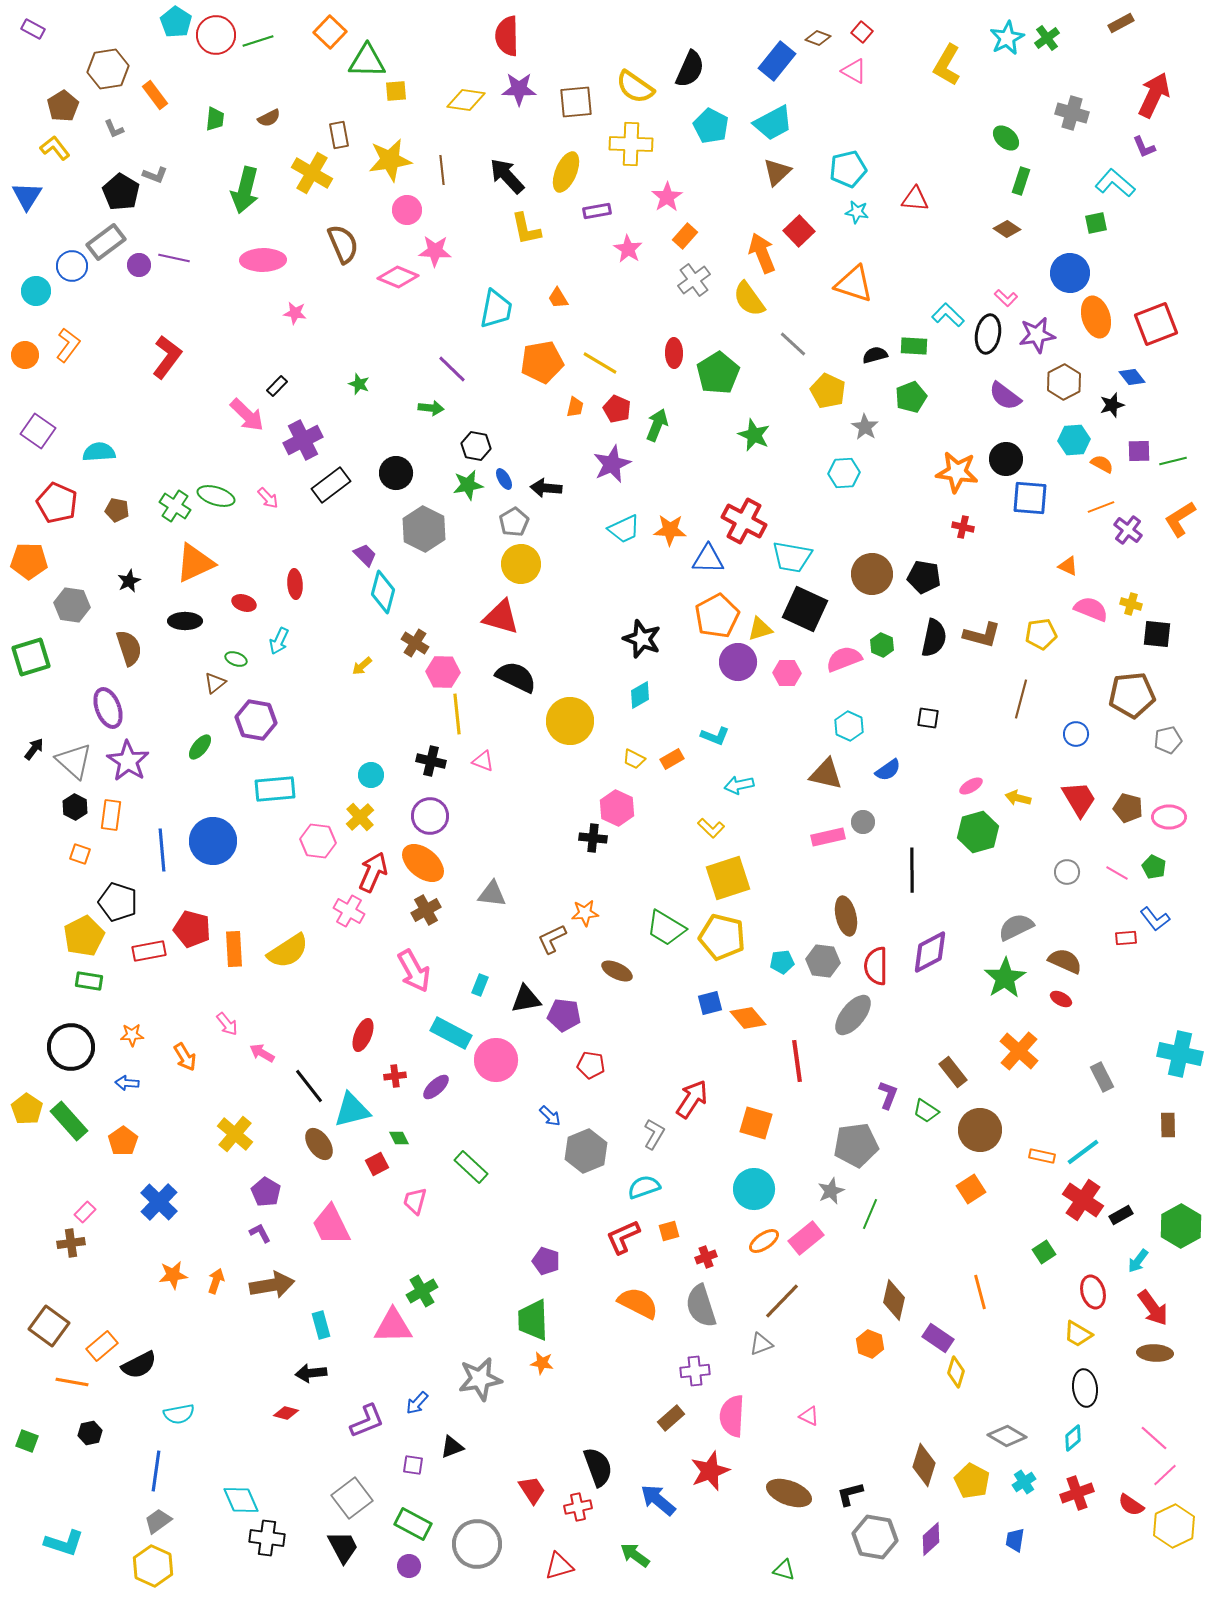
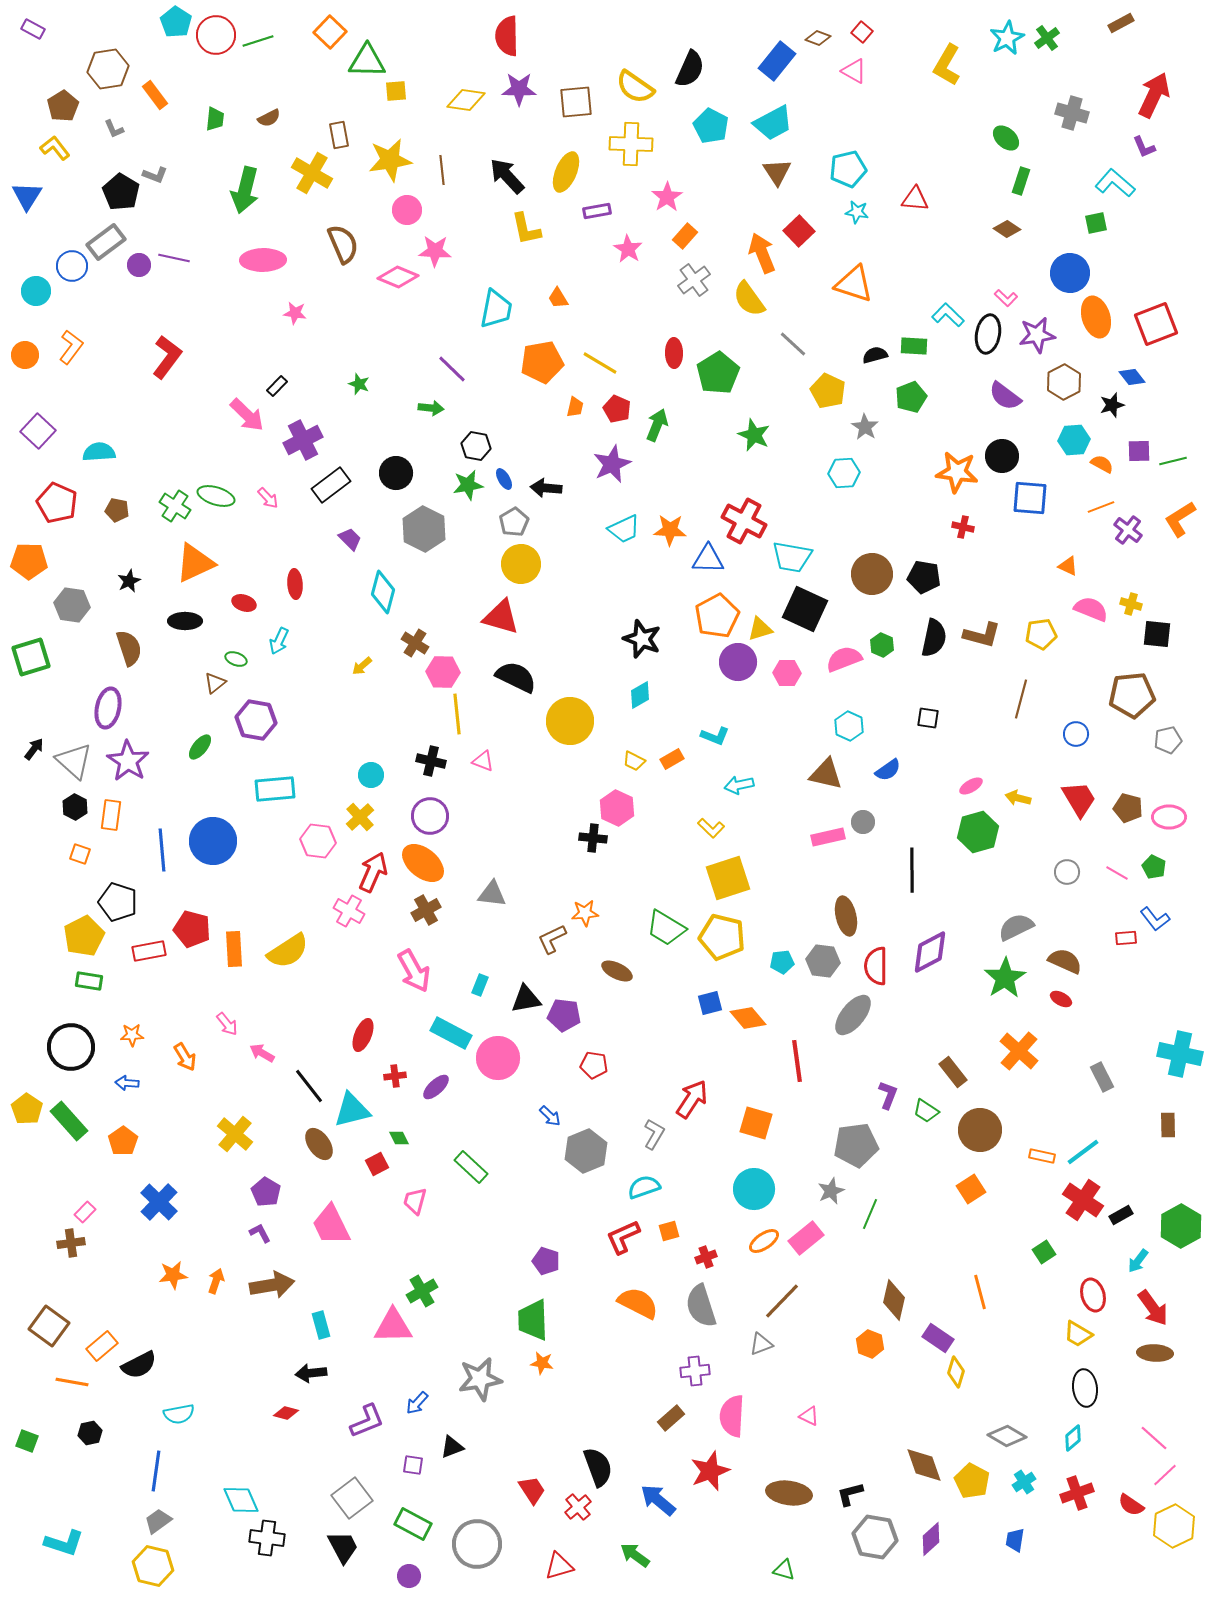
brown triangle at (777, 172): rotated 20 degrees counterclockwise
orange L-shape at (68, 345): moved 3 px right, 2 px down
purple square at (38, 431): rotated 8 degrees clockwise
black circle at (1006, 459): moved 4 px left, 3 px up
purple trapezoid at (365, 555): moved 15 px left, 16 px up
purple ellipse at (108, 708): rotated 33 degrees clockwise
yellow trapezoid at (634, 759): moved 2 px down
pink circle at (496, 1060): moved 2 px right, 2 px up
red pentagon at (591, 1065): moved 3 px right
red ellipse at (1093, 1292): moved 3 px down
brown diamond at (924, 1465): rotated 36 degrees counterclockwise
brown ellipse at (789, 1493): rotated 12 degrees counterclockwise
red cross at (578, 1507): rotated 28 degrees counterclockwise
yellow hexagon at (153, 1566): rotated 12 degrees counterclockwise
purple circle at (409, 1566): moved 10 px down
